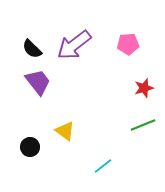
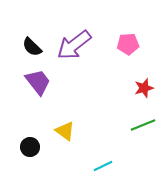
black semicircle: moved 2 px up
cyan line: rotated 12 degrees clockwise
